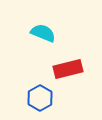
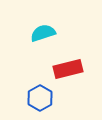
cyan semicircle: rotated 40 degrees counterclockwise
